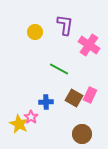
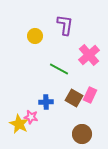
yellow circle: moved 4 px down
pink cross: moved 10 px down; rotated 15 degrees clockwise
pink star: rotated 24 degrees counterclockwise
